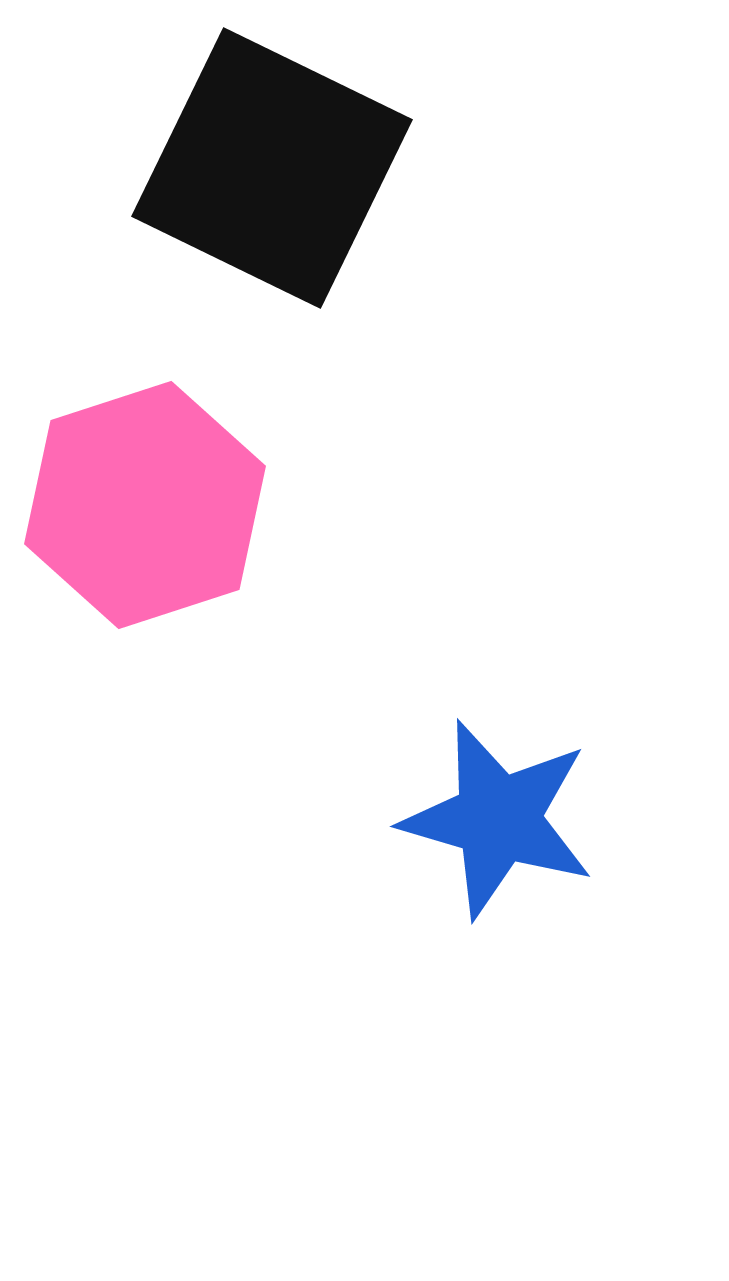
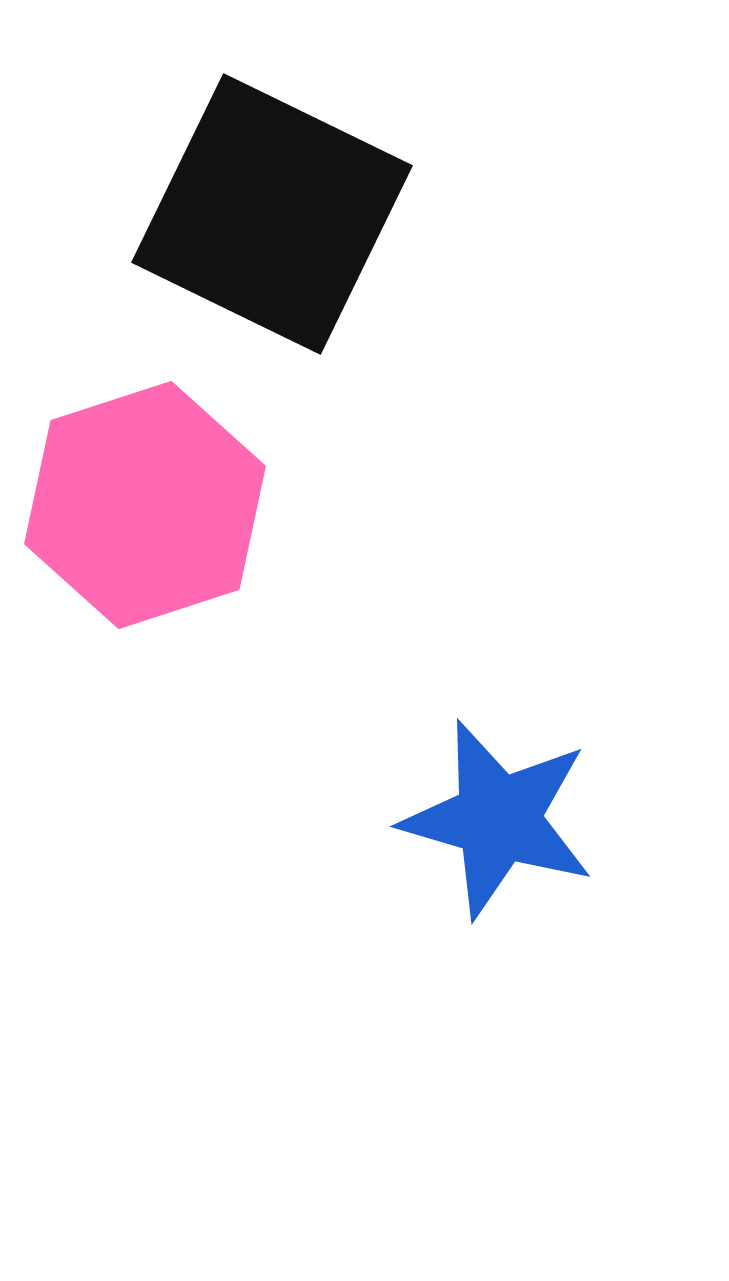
black square: moved 46 px down
